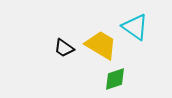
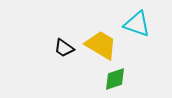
cyan triangle: moved 2 px right, 3 px up; rotated 16 degrees counterclockwise
